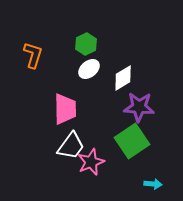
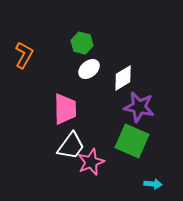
green hexagon: moved 4 px left, 1 px up; rotated 20 degrees counterclockwise
orange L-shape: moved 9 px left; rotated 12 degrees clockwise
purple star: rotated 8 degrees clockwise
green square: rotated 32 degrees counterclockwise
